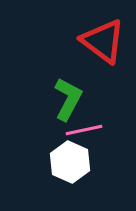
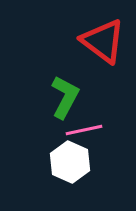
green L-shape: moved 3 px left, 2 px up
